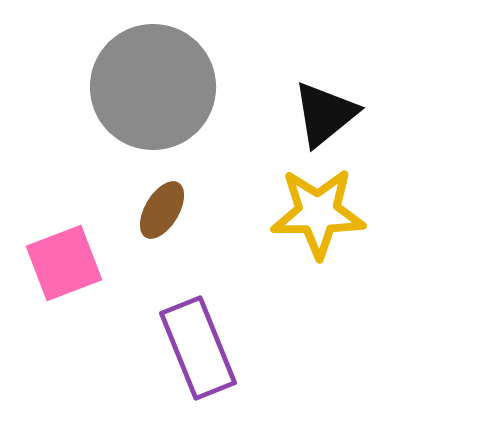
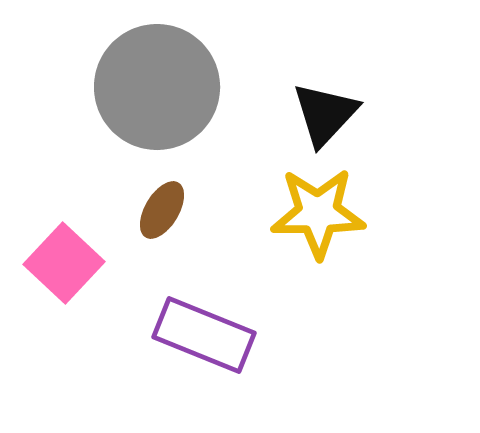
gray circle: moved 4 px right
black triangle: rotated 8 degrees counterclockwise
pink square: rotated 26 degrees counterclockwise
purple rectangle: moved 6 px right, 13 px up; rotated 46 degrees counterclockwise
